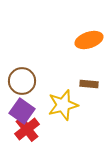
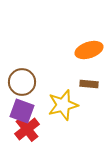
orange ellipse: moved 10 px down
brown circle: moved 1 px down
purple square: rotated 15 degrees counterclockwise
